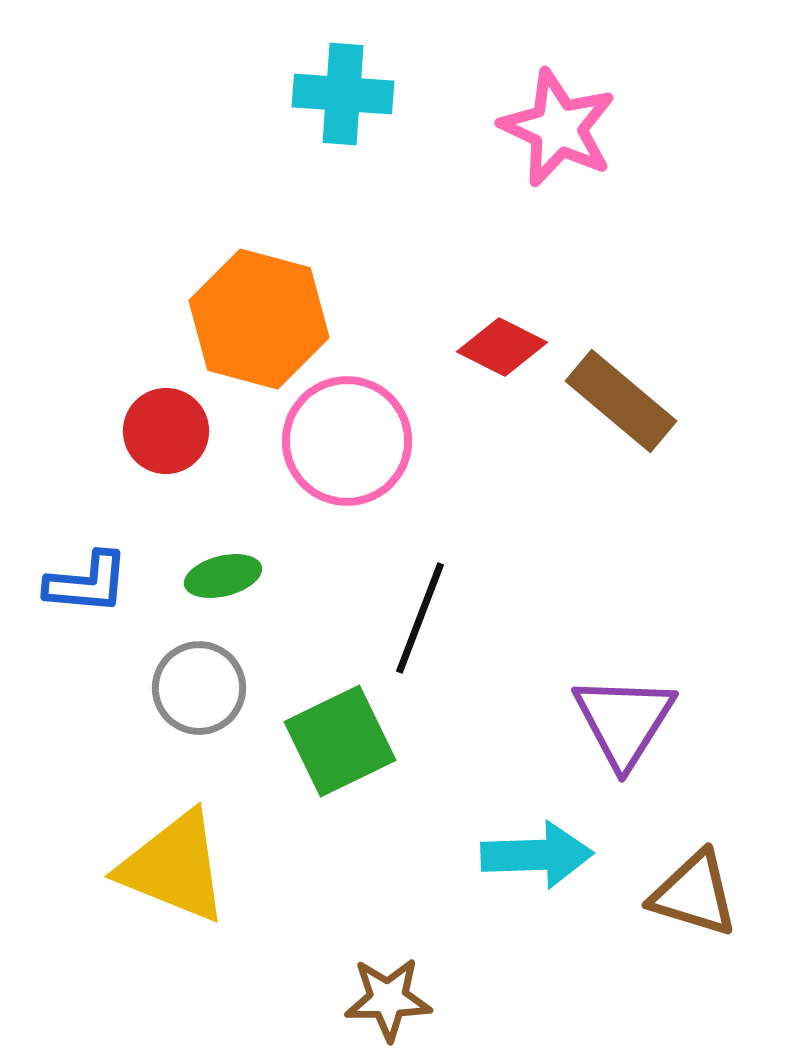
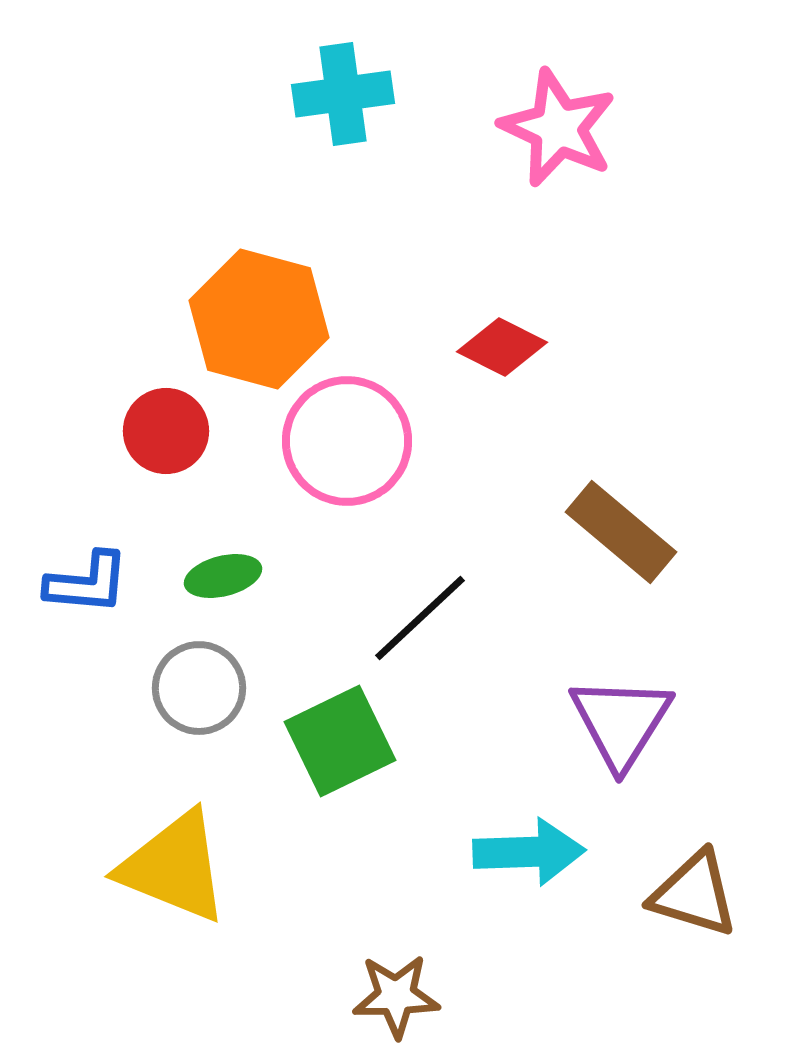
cyan cross: rotated 12 degrees counterclockwise
brown rectangle: moved 131 px down
black line: rotated 26 degrees clockwise
purple triangle: moved 3 px left, 1 px down
cyan arrow: moved 8 px left, 3 px up
brown star: moved 8 px right, 3 px up
